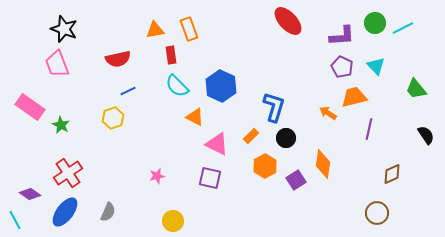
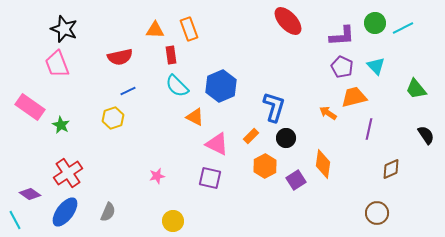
orange triangle at (155, 30): rotated 12 degrees clockwise
red semicircle at (118, 59): moved 2 px right, 2 px up
blue hexagon at (221, 86): rotated 12 degrees clockwise
brown diamond at (392, 174): moved 1 px left, 5 px up
